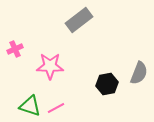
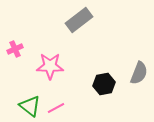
black hexagon: moved 3 px left
green triangle: rotated 20 degrees clockwise
